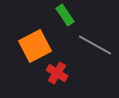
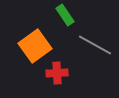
orange square: rotated 8 degrees counterclockwise
red cross: rotated 35 degrees counterclockwise
